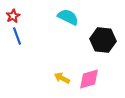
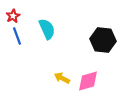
cyan semicircle: moved 21 px left, 12 px down; rotated 40 degrees clockwise
pink diamond: moved 1 px left, 2 px down
